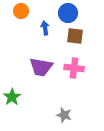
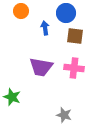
blue circle: moved 2 px left
green star: rotated 18 degrees counterclockwise
